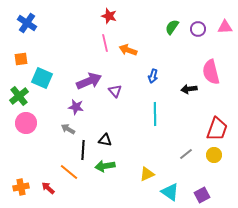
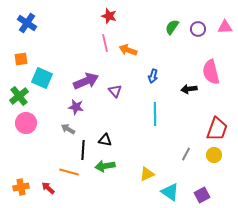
purple arrow: moved 3 px left
gray line: rotated 24 degrees counterclockwise
orange line: rotated 24 degrees counterclockwise
